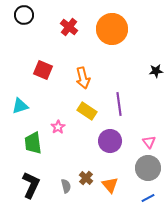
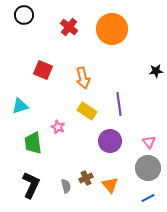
pink star: rotated 16 degrees counterclockwise
brown cross: rotated 24 degrees clockwise
